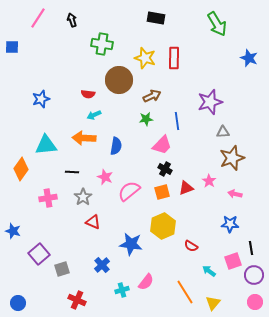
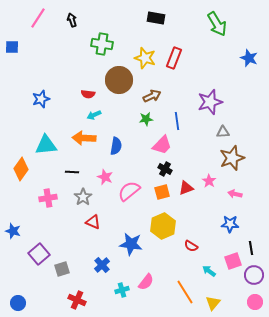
red rectangle at (174, 58): rotated 20 degrees clockwise
